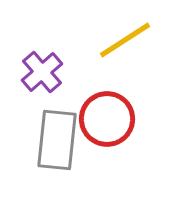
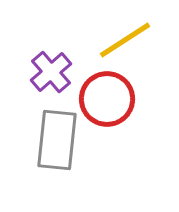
purple cross: moved 9 px right
red circle: moved 20 px up
